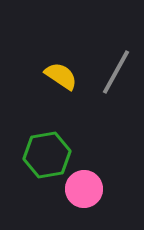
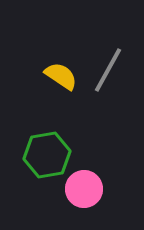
gray line: moved 8 px left, 2 px up
